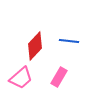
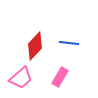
blue line: moved 2 px down
pink rectangle: moved 1 px right
